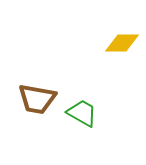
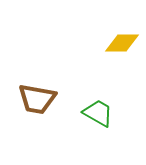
green trapezoid: moved 16 px right
